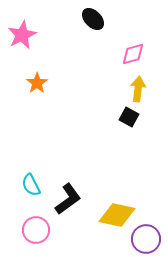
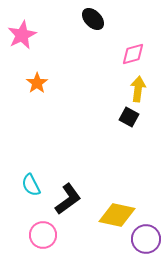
pink circle: moved 7 px right, 5 px down
